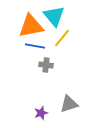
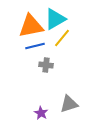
cyan triangle: moved 1 px right, 3 px down; rotated 40 degrees clockwise
blue line: rotated 24 degrees counterclockwise
purple star: rotated 24 degrees counterclockwise
